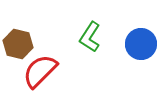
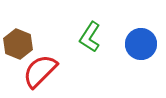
brown hexagon: rotated 8 degrees clockwise
